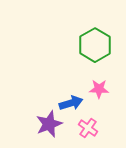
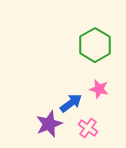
pink star: rotated 12 degrees clockwise
blue arrow: rotated 20 degrees counterclockwise
